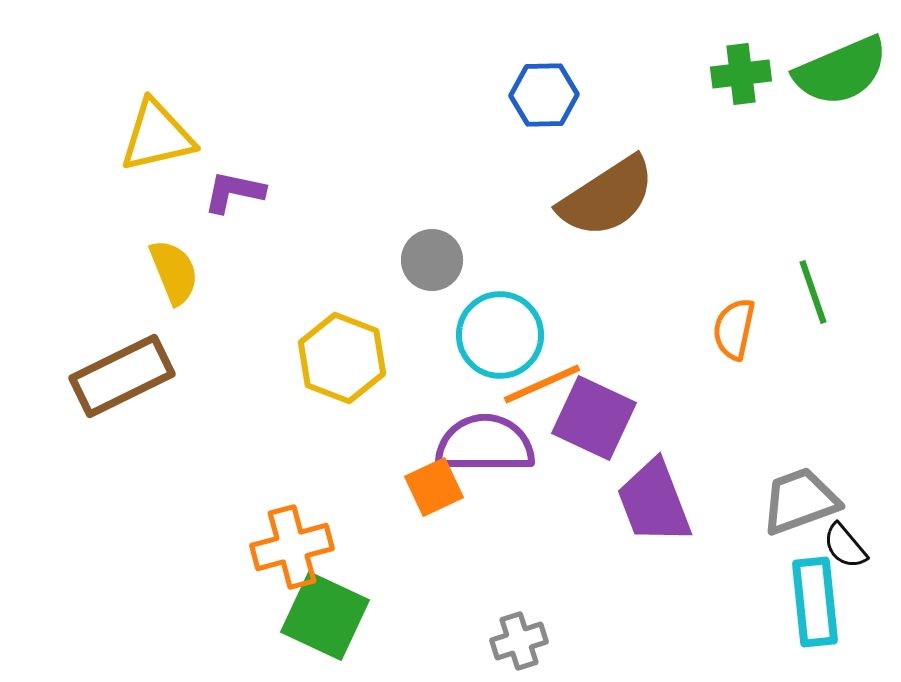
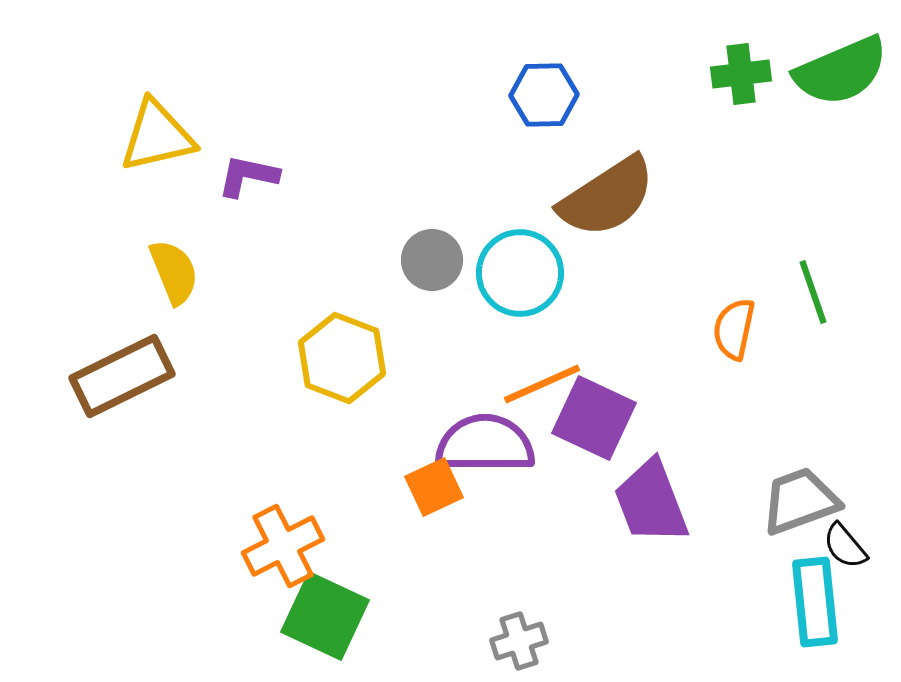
purple L-shape: moved 14 px right, 16 px up
cyan circle: moved 20 px right, 62 px up
purple trapezoid: moved 3 px left
orange cross: moved 9 px left, 1 px up; rotated 12 degrees counterclockwise
